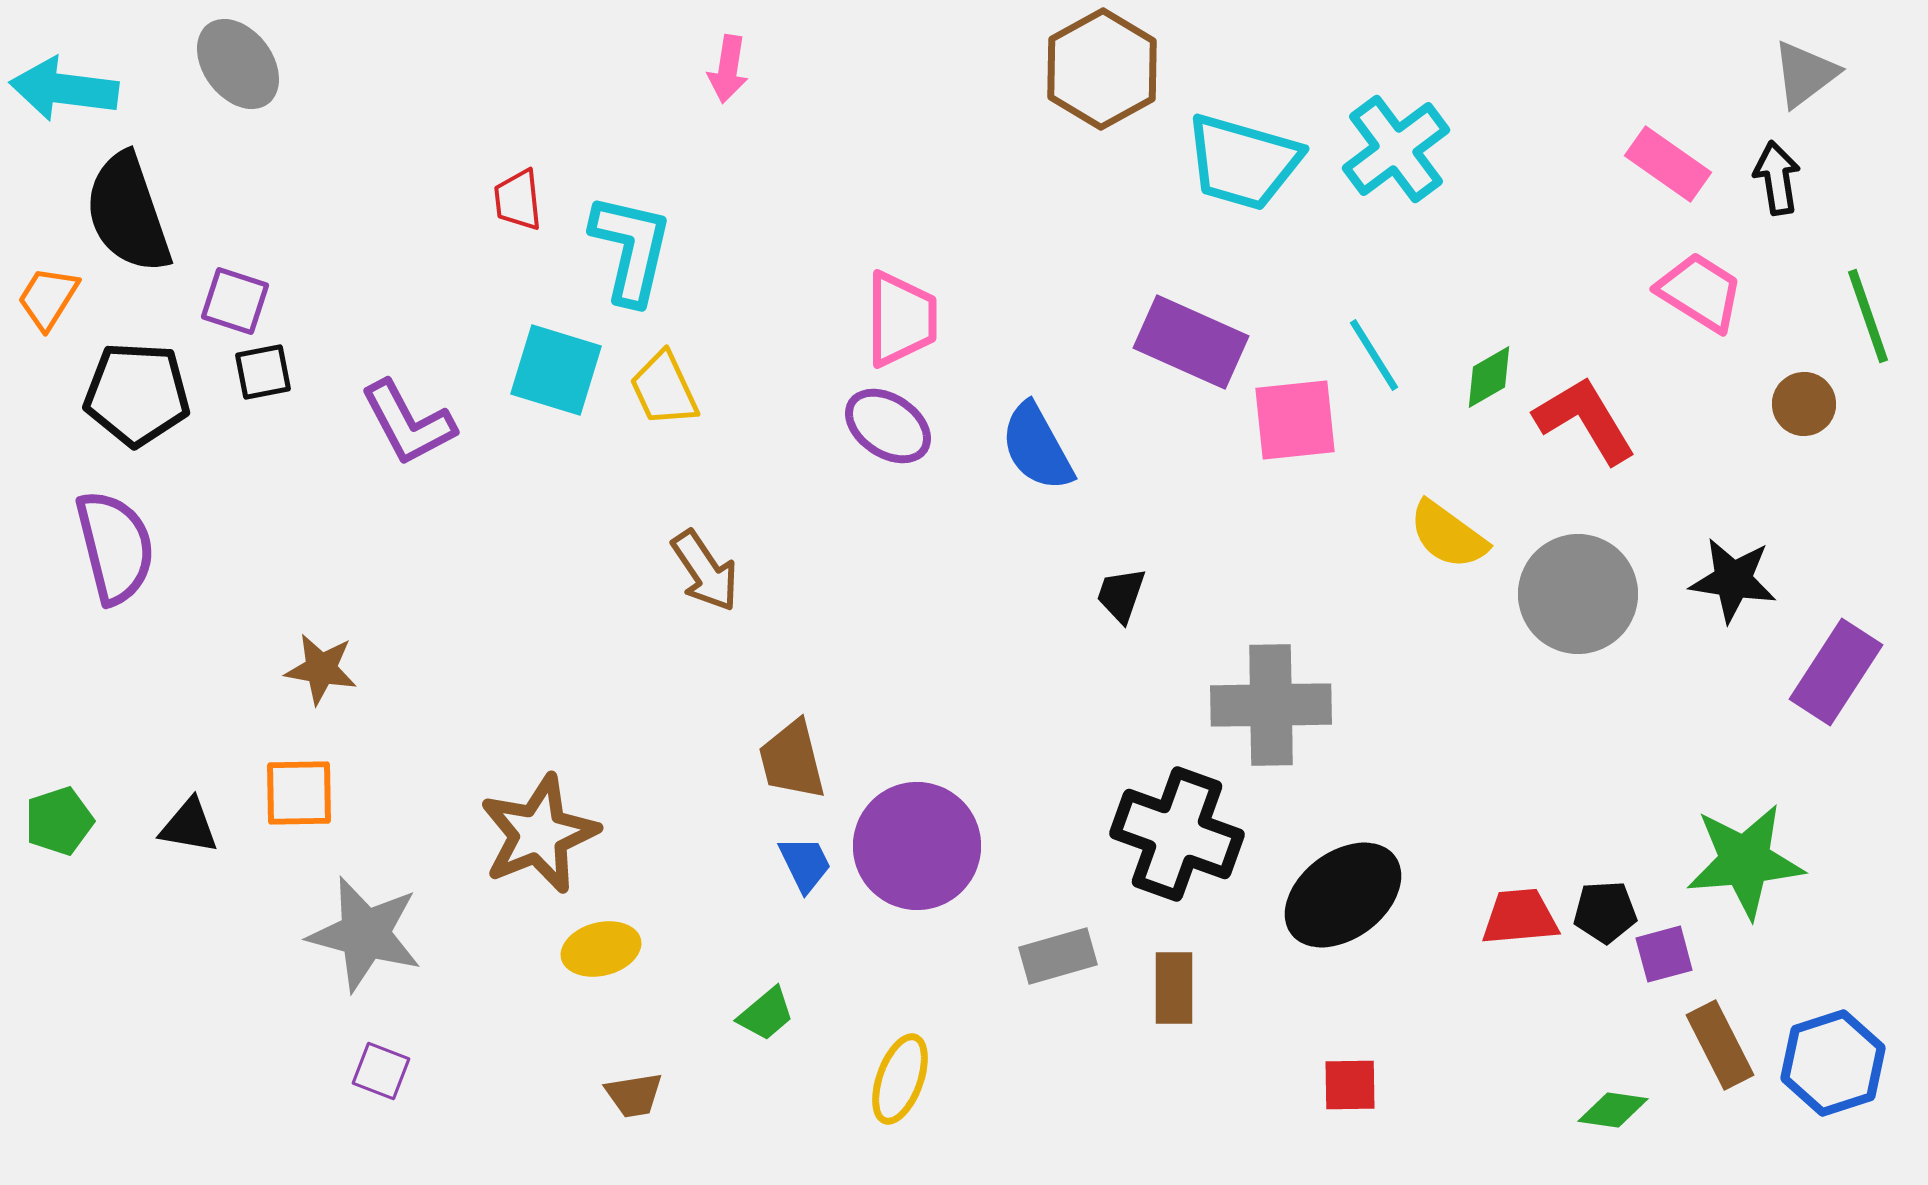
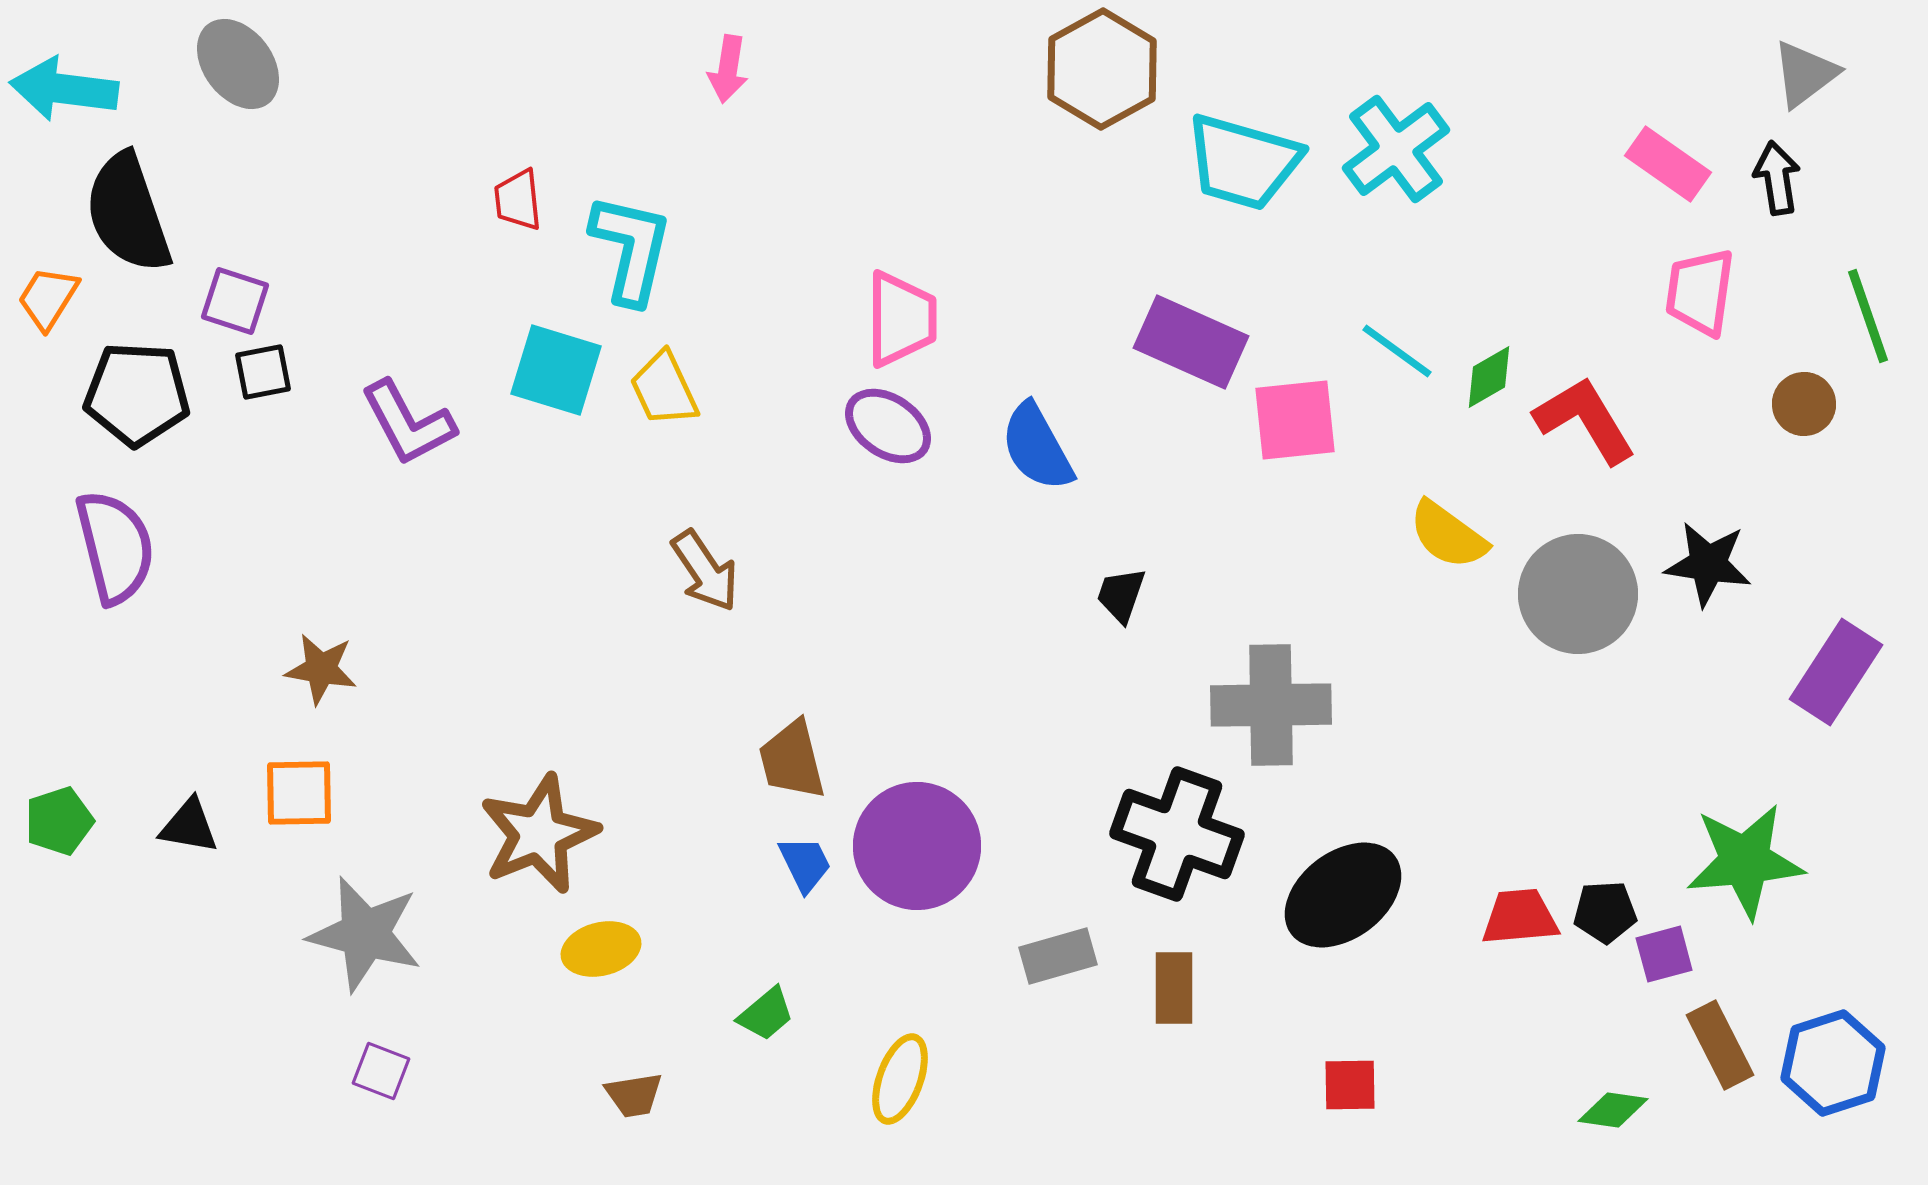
pink trapezoid at (1700, 292): rotated 114 degrees counterclockwise
cyan line at (1374, 355): moved 23 px right, 4 px up; rotated 22 degrees counterclockwise
black star at (1733, 580): moved 25 px left, 16 px up
